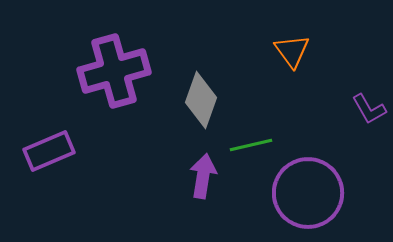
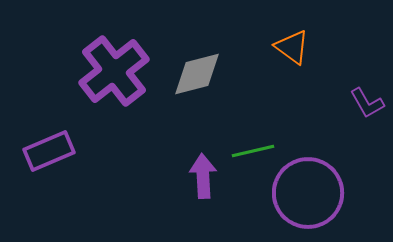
orange triangle: moved 4 px up; rotated 18 degrees counterclockwise
purple cross: rotated 22 degrees counterclockwise
gray diamond: moved 4 px left, 26 px up; rotated 56 degrees clockwise
purple L-shape: moved 2 px left, 6 px up
green line: moved 2 px right, 6 px down
purple arrow: rotated 12 degrees counterclockwise
